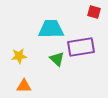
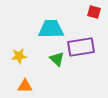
orange triangle: moved 1 px right
